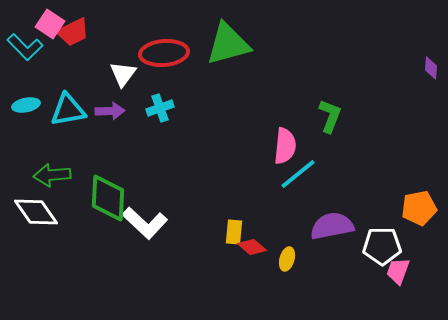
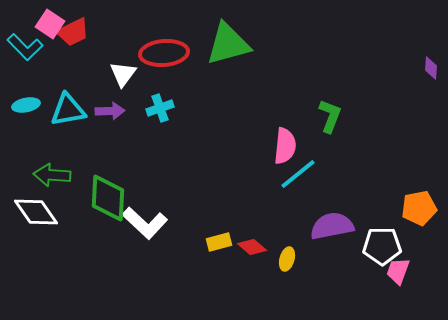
green arrow: rotated 9 degrees clockwise
yellow rectangle: moved 15 px left, 10 px down; rotated 70 degrees clockwise
